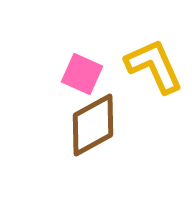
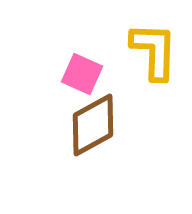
yellow L-shape: moved 15 px up; rotated 26 degrees clockwise
